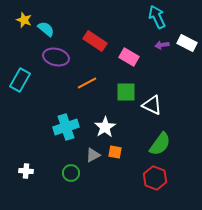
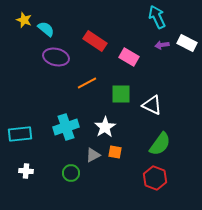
cyan rectangle: moved 54 px down; rotated 55 degrees clockwise
green square: moved 5 px left, 2 px down
